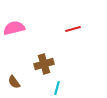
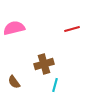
red line: moved 1 px left
cyan line: moved 2 px left, 3 px up
